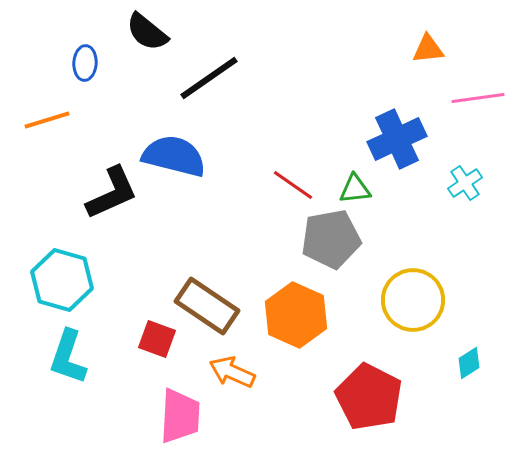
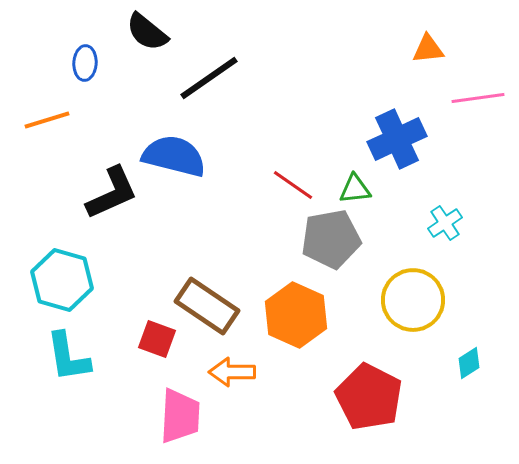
cyan cross: moved 20 px left, 40 px down
cyan L-shape: rotated 28 degrees counterclockwise
orange arrow: rotated 24 degrees counterclockwise
